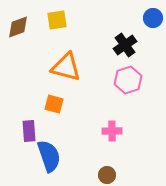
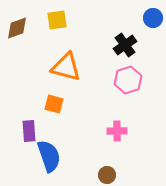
brown diamond: moved 1 px left, 1 px down
pink cross: moved 5 px right
